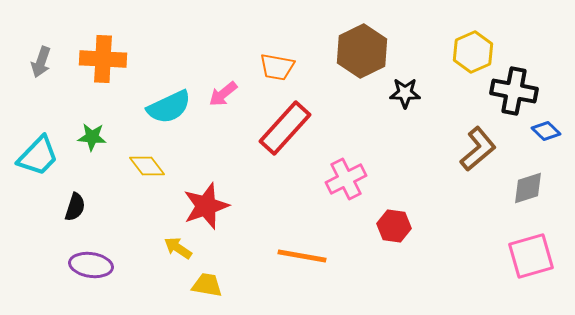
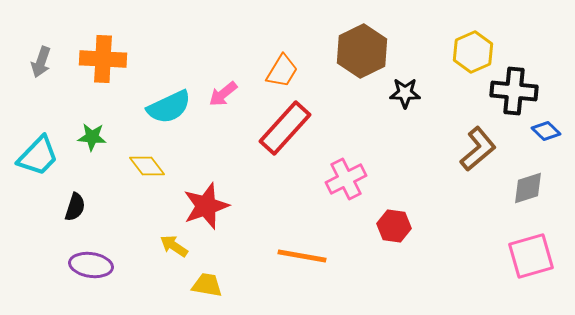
orange trapezoid: moved 5 px right, 4 px down; rotated 69 degrees counterclockwise
black cross: rotated 6 degrees counterclockwise
yellow arrow: moved 4 px left, 2 px up
